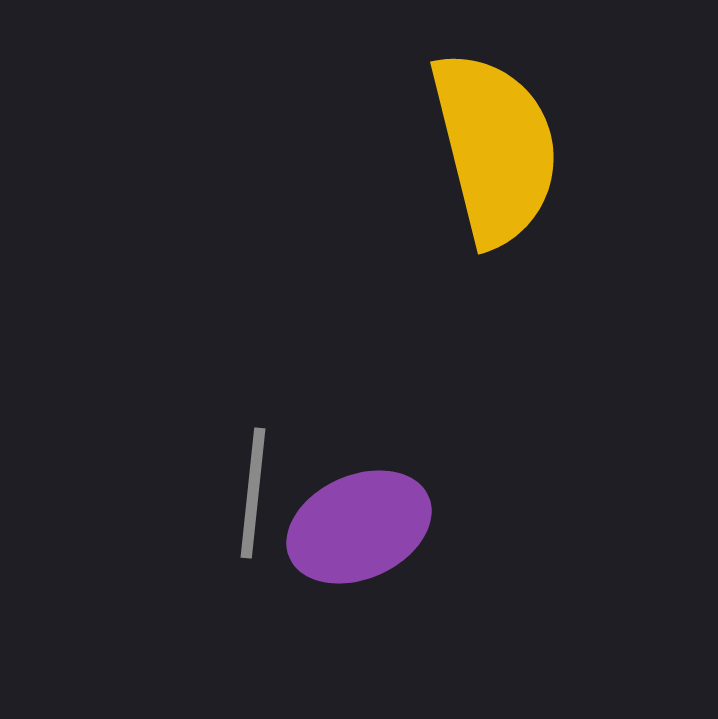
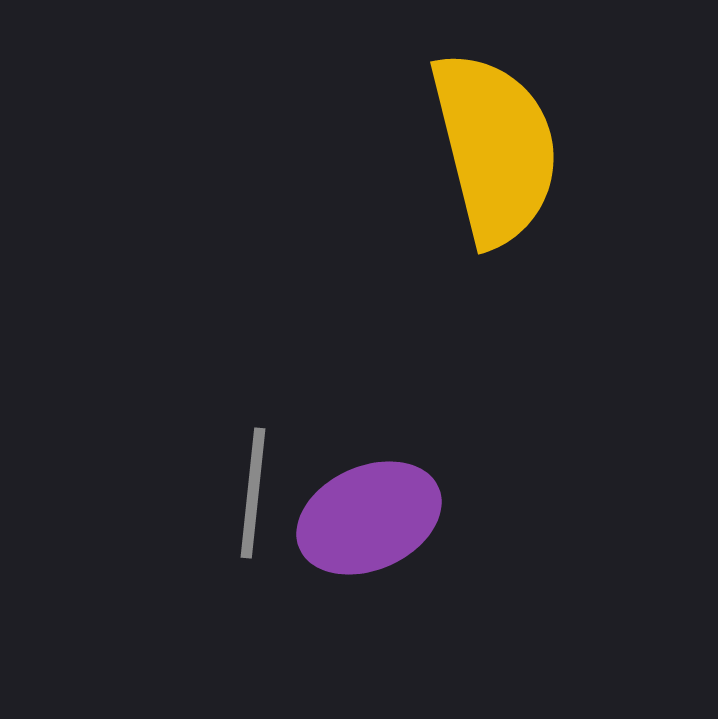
purple ellipse: moved 10 px right, 9 px up
